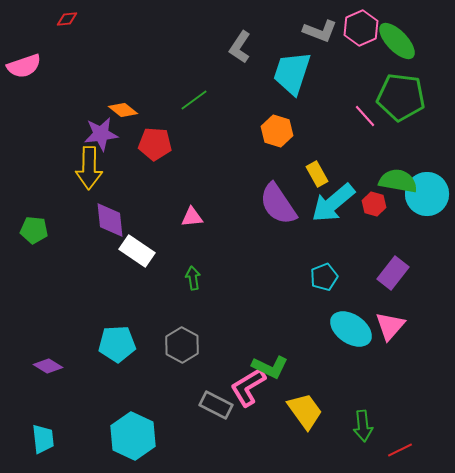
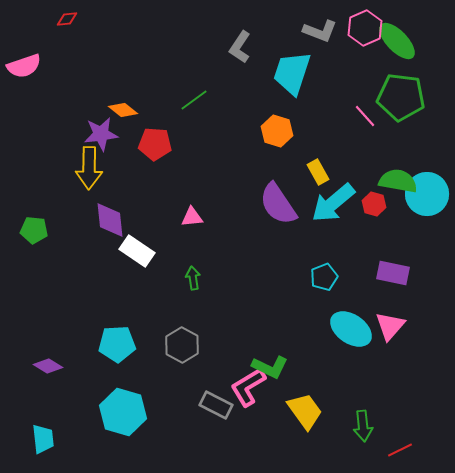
pink hexagon at (361, 28): moved 4 px right
yellow rectangle at (317, 174): moved 1 px right, 2 px up
purple rectangle at (393, 273): rotated 64 degrees clockwise
cyan hexagon at (133, 436): moved 10 px left, 24 px up; rotated 9 degrees counterclockwise
